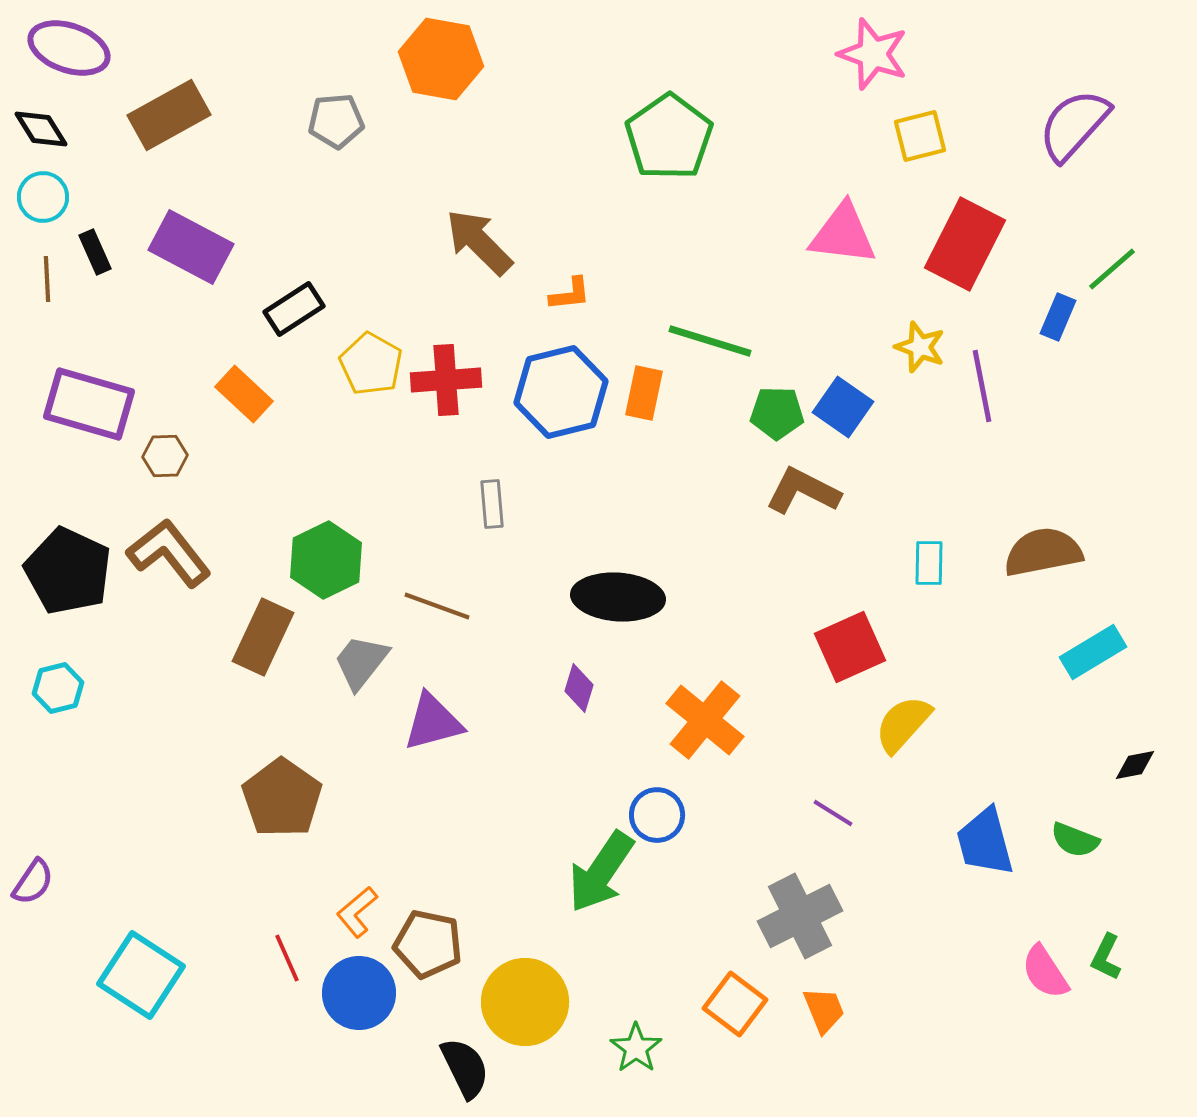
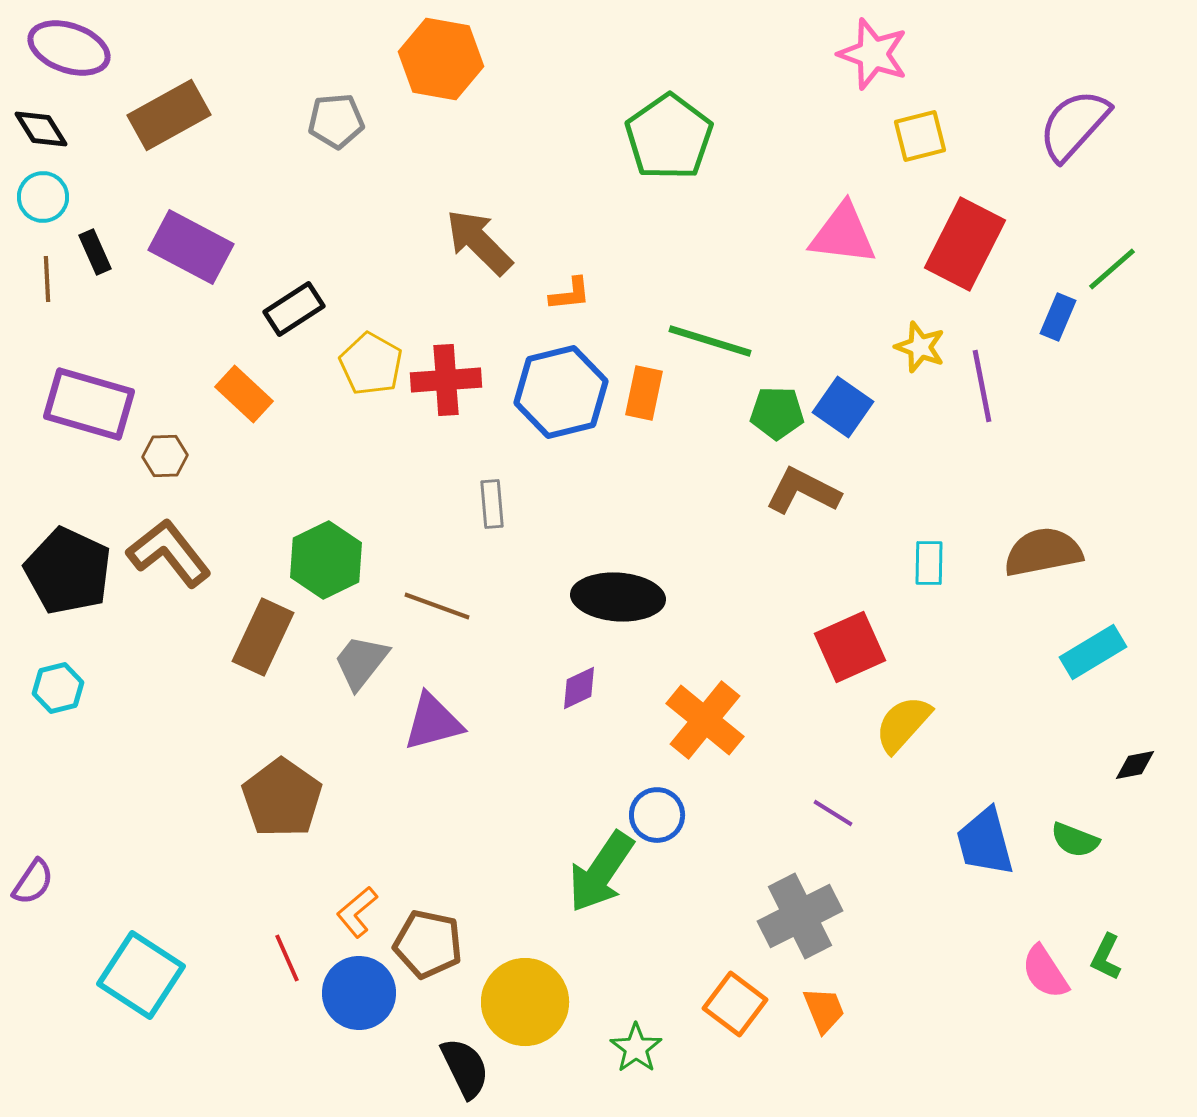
purple diamond at (579, 688): rotated 48 degrees clockwise
